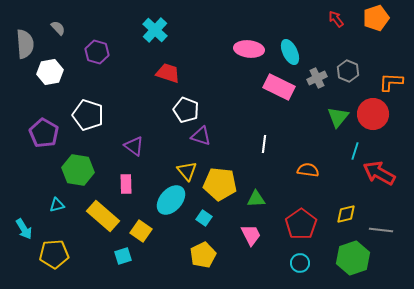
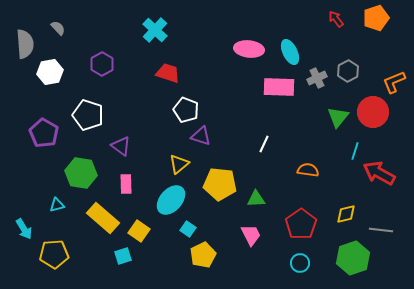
purple hexagon at (97, 52): moved 5 px right, 12 px down; rotated 15 degrees clockwise
gray hexagon at (348, 71): rotated 10 degrees clockwise
orange L-shape at (391, 82): moved 3 px right; rotated 25 degrees counterclockwise
pink rectangle at (279, 87): rotated 24 degrees counterclockwise
red circle at (373, 114): moved 2 px up
white line at (264, 144): rotated 18 degrees clockwise
purple triangle at (134, 146): moved 13 px left
green hexagon at (78, 170): moved 3 px right, 3 px down
yellow triangle at (187, 171): moved 8 px left, 7 px up; rotated 30 degrees clockwise
yellow rectangle at (103, 216): moved 2 px down
cyan square at (204, 218): moved 16 px left, 11 px down
yellow square at (141, 231): moved 2 px left
